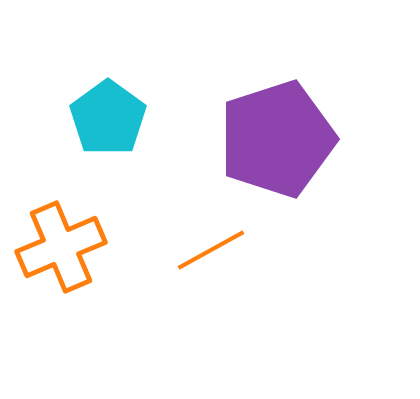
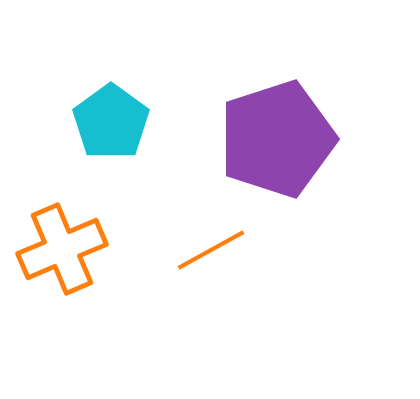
cyan pentagon: moved 3 px right, 4 px down
orange cross: moved 1 px right, 2 px down
